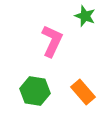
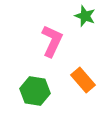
orange rectangle: moved 12 px up
